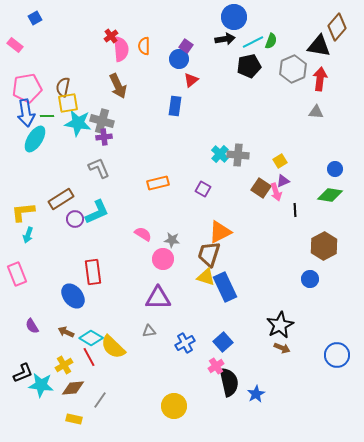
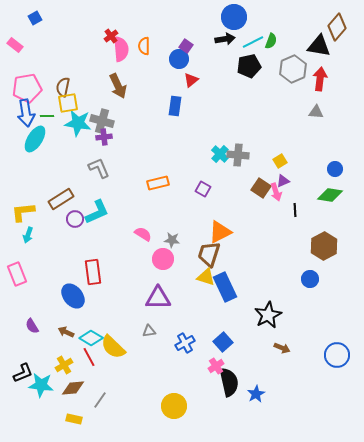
black star at (280, 325): moved 12 px left, 10 px up
